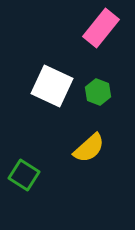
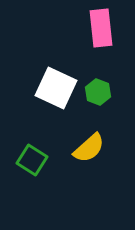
pink rectangle: rotated 45 degrees counterclockwise
white square: moved 4 px right, 2 px down
green square: moved 8 px right, 15 px up
